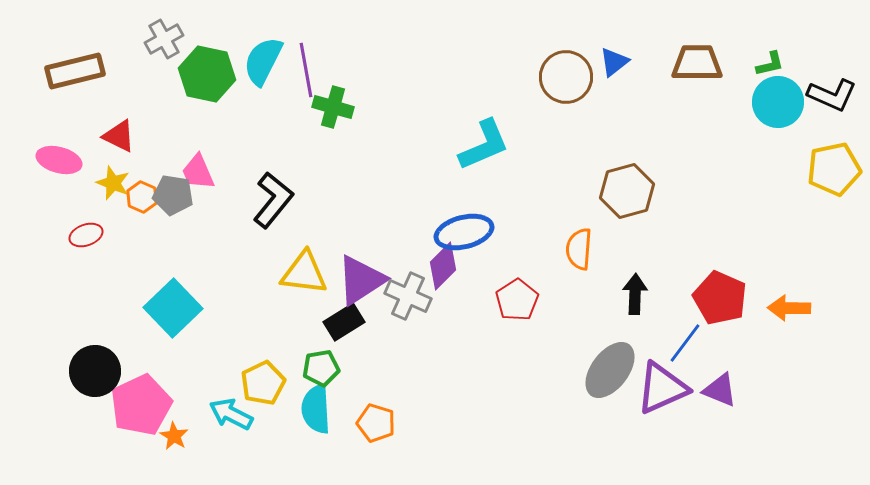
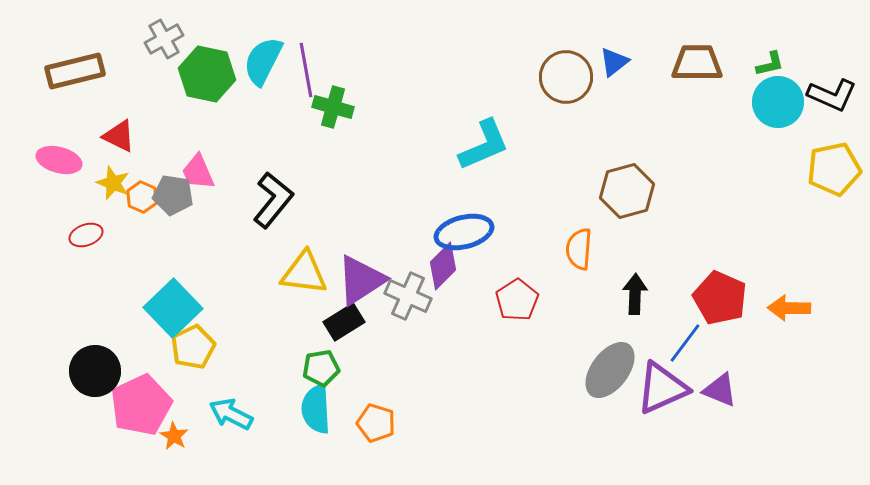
yellow pentagon at (263, 383): moved 70 px left, 36 px up
